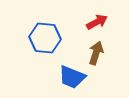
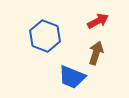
red arrow: moved 1 px right, 1 px up
blue hexagon: moved 2 px up; rotated 16 degrees clockwise
